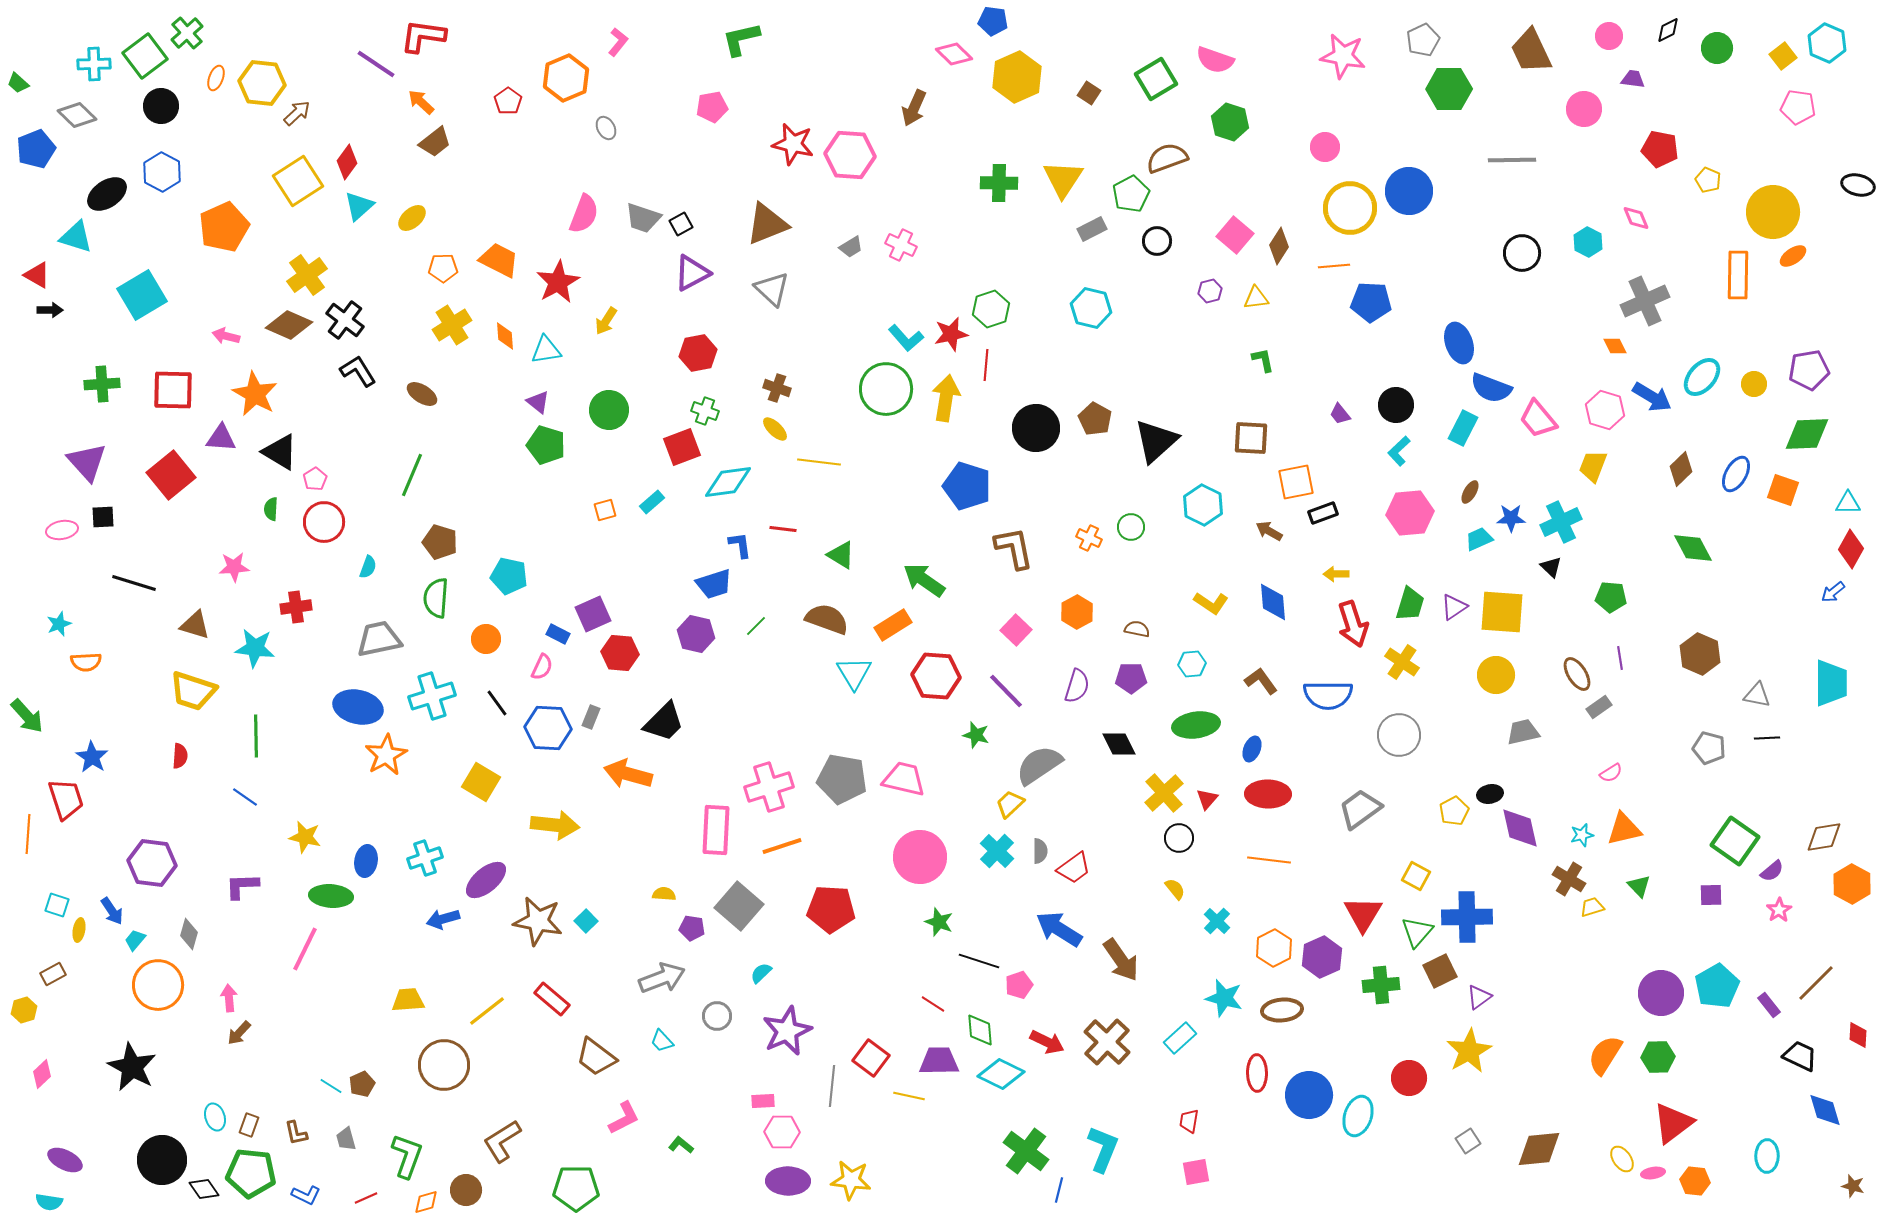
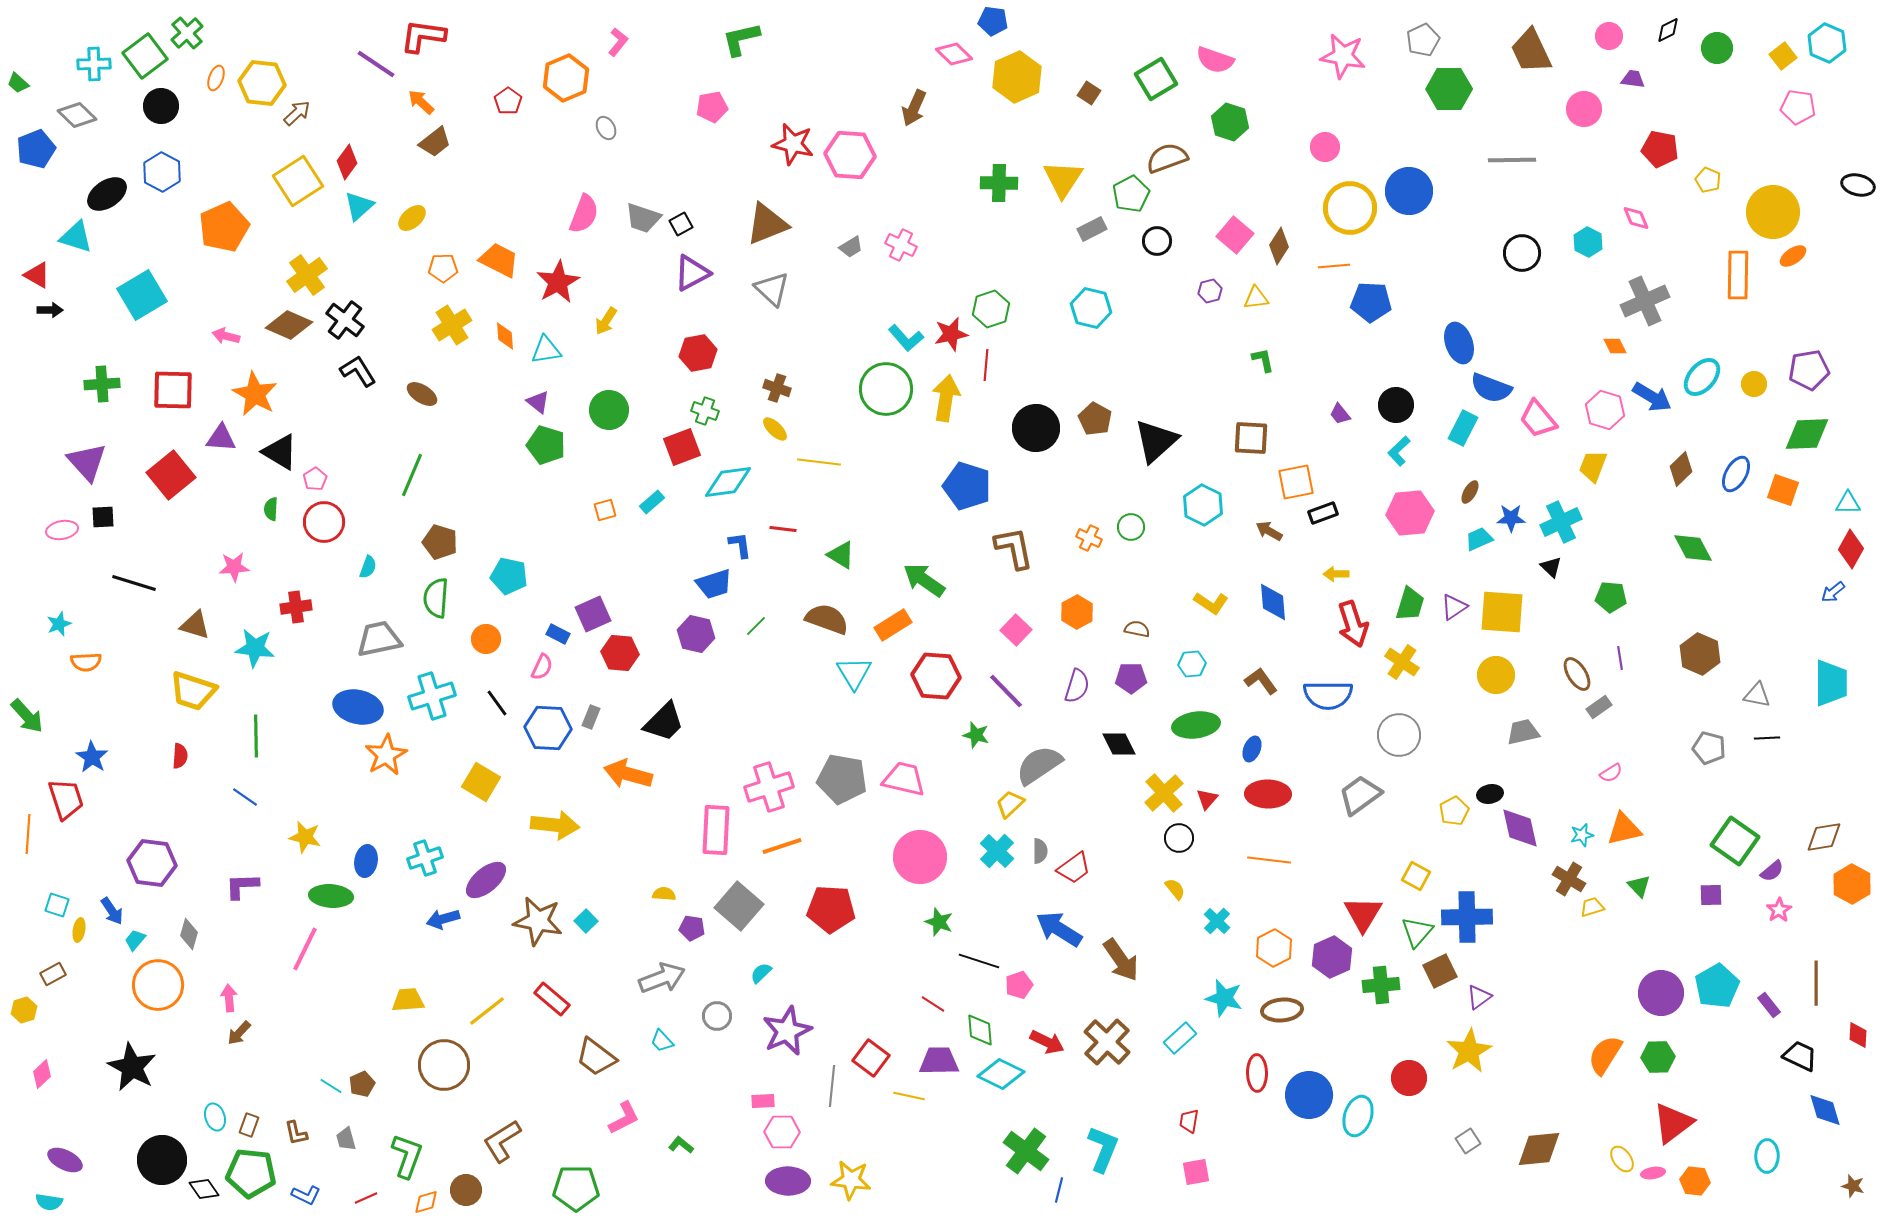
gray trapezoid at (1360, 809): moved 14 px up
purple hexagon at (1322, 957): moved 10 px right
brown line at (1816, 983): rotated 45 degrees counterclockwise
